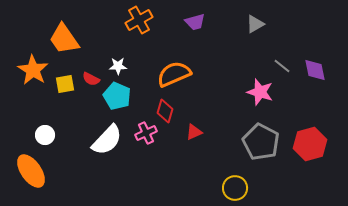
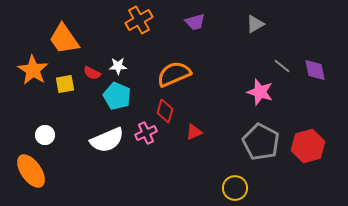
red semicircle: moved 1 px right, 6 px up
white semicircle: rotated 24 degrees clockwise
red hexagon: moved 2 px left, 2 px down
